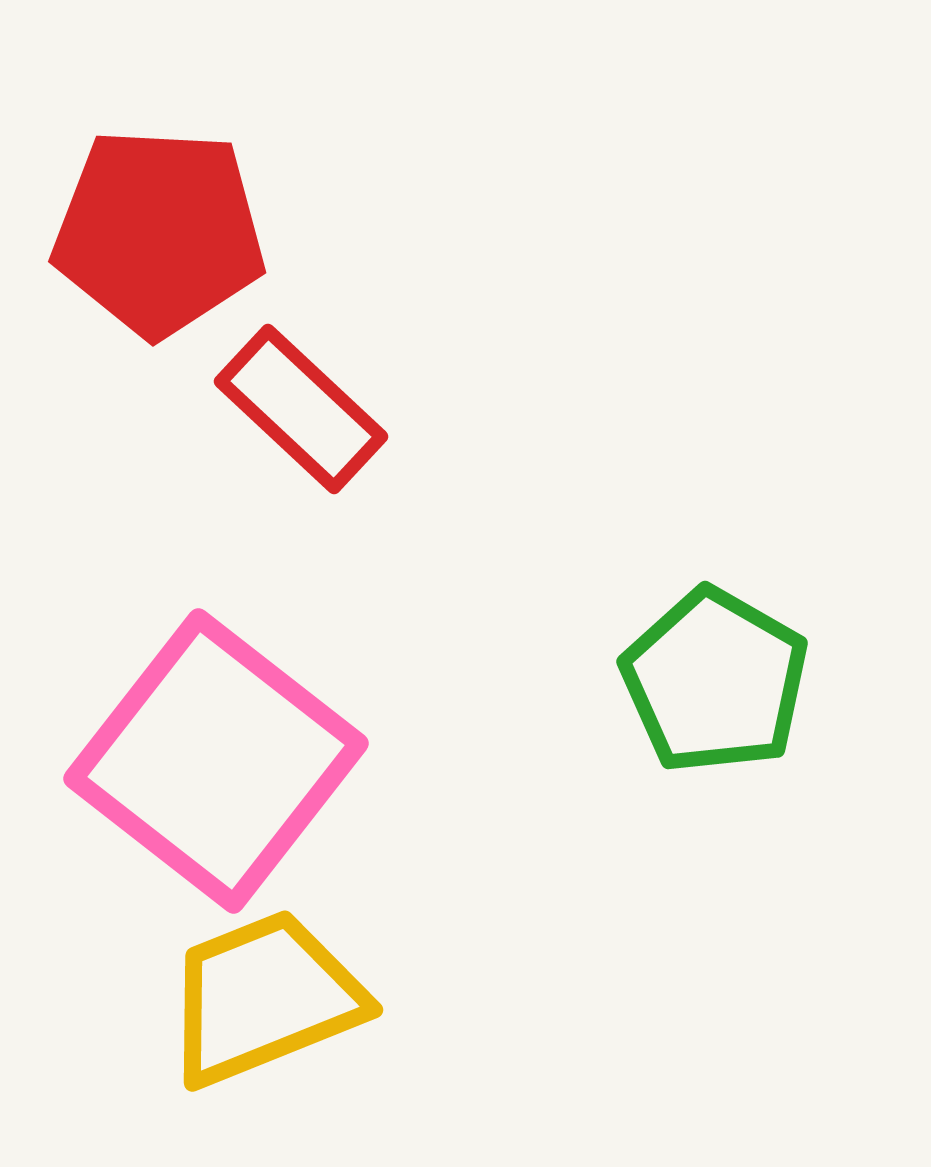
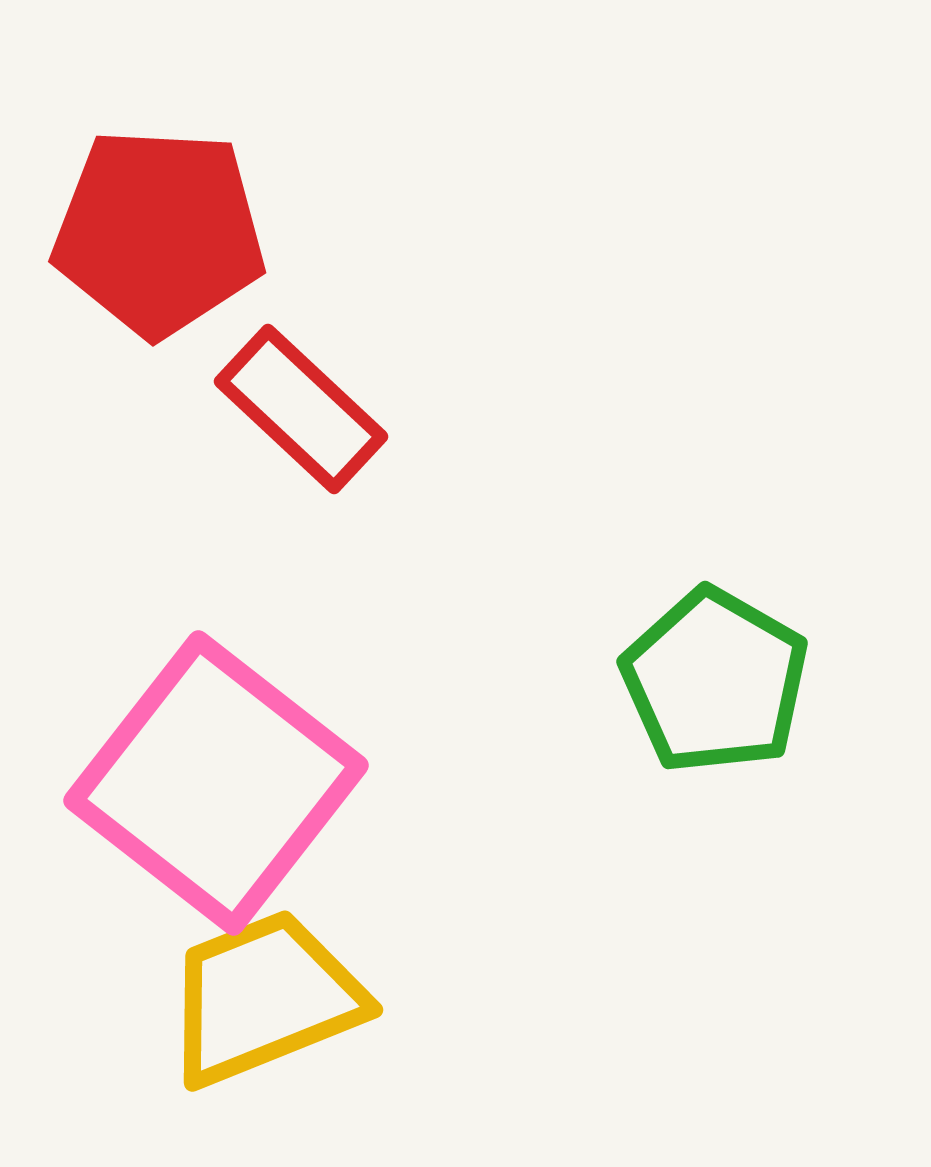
pink square: moved 22 px down
